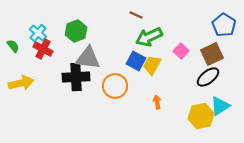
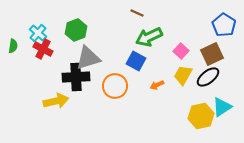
brown line: moved 1 px right, 2 px up
green hexagon: moved 1 px up
green semicircle: rotated 48 degrees clockwise
gray triangle: rotated 24 degrees counterclockwise
yellow trapezoid: moved 31 px right, 10 px down
yellow arrow: moved 35 px right, 18 px down
orange arrow: moved 17 px up; rotated 104 degrees counterclockwise
cyan triangle: moved 2 px right, 1 px down
